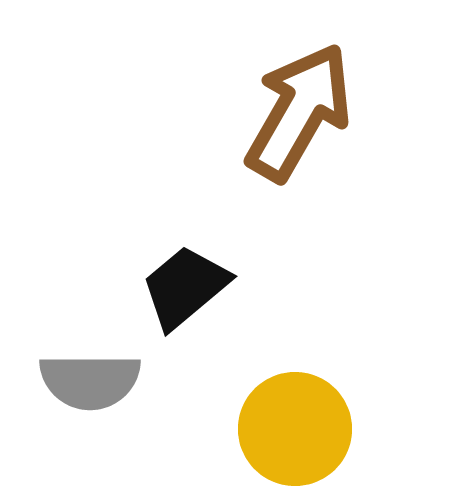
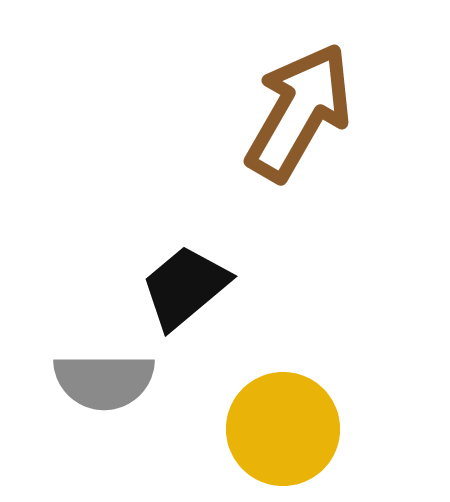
gray semicircle: moved 14 px right
yellow circle: moved 12 px left
